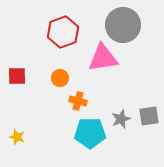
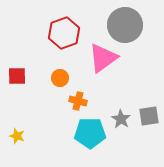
gray circle: moved 2 px right
red hexagon: moved 1 px right, 1 px down
pink triangle: rotated 28 degrees counterclockwise
gray star: rotated 18 degrees counterclockwise
yellow star: moved 1 px up
